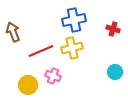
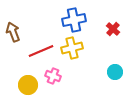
red cross: rotated 24 degrees clockwise
